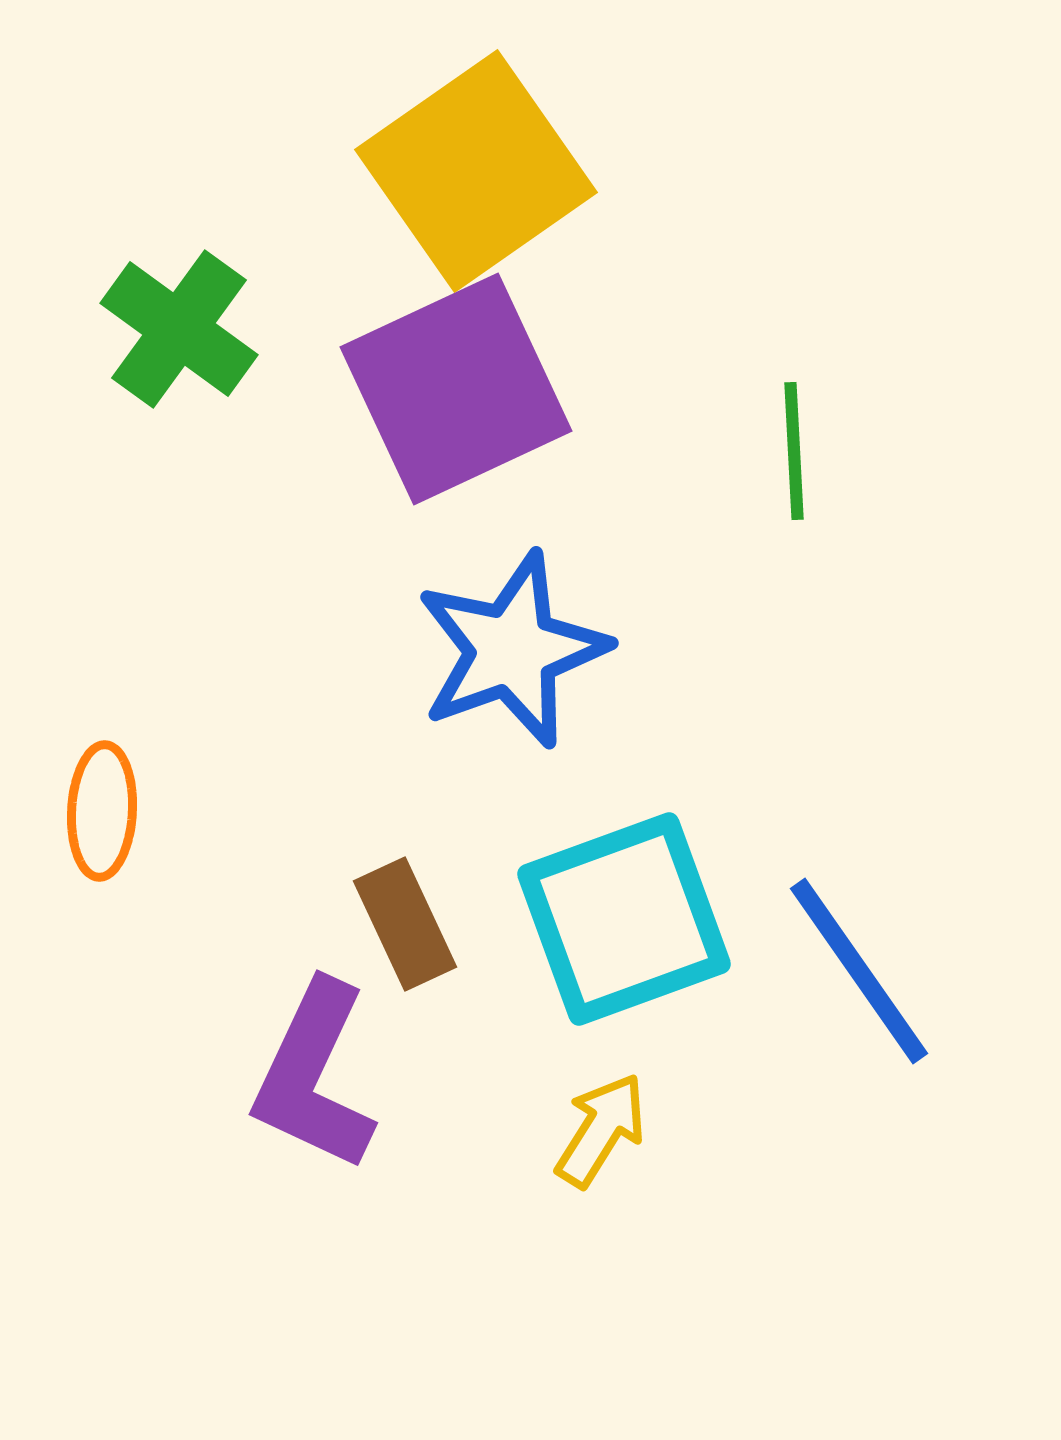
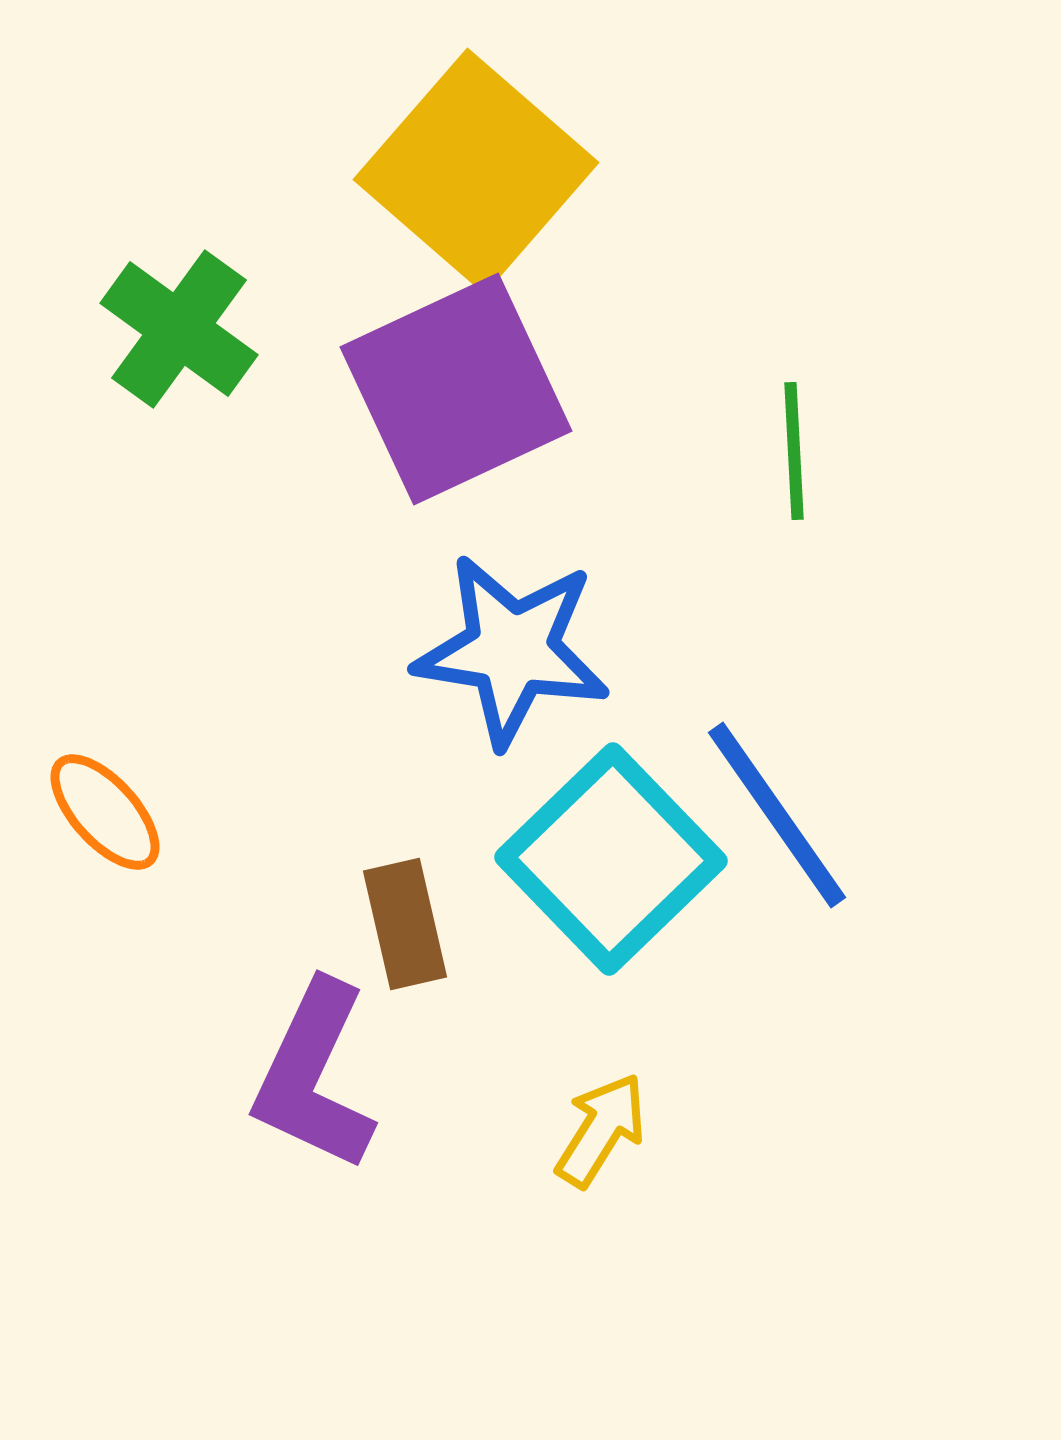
yellow square: rotated 14 degrees counterclockwise
blue star: rotated 29 degrees clockwise
orange ellipse: moved 3 px right, 1 px down; rotated 45 degrees counterclockwise
cyan square: moved 13 px left, 60 px up; rotated 24 degrees counterclockwise
brown rectangle: rotated 12 degrees clockwise
blue line: moved 82 px left, 156 px up
